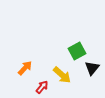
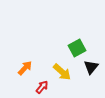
green square: moved 3 px up
black triangle: moved 1 px left, 1 px up
yellow arrow: moved 3 px up
